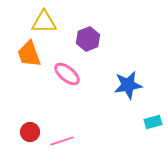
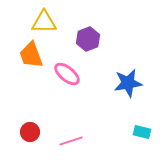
orange trapezoid: moved 2 px right, 1 px down
blue star: moved 2 px up
cyan rectangle: moved 11 px left, 10 px down; rotated 30 degrees clockwise
pink line: moved 9 px right
